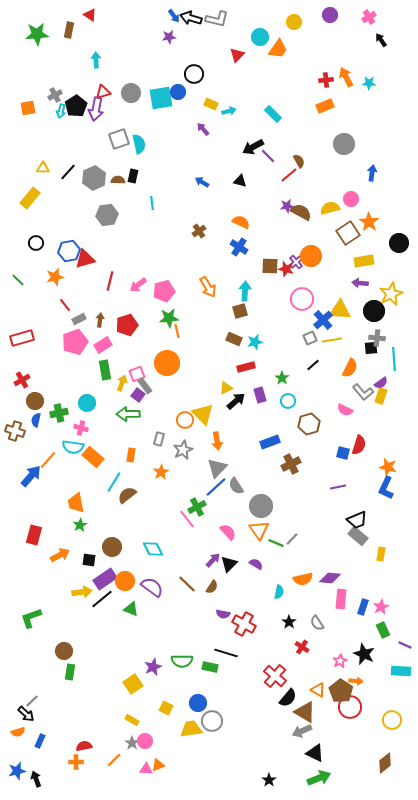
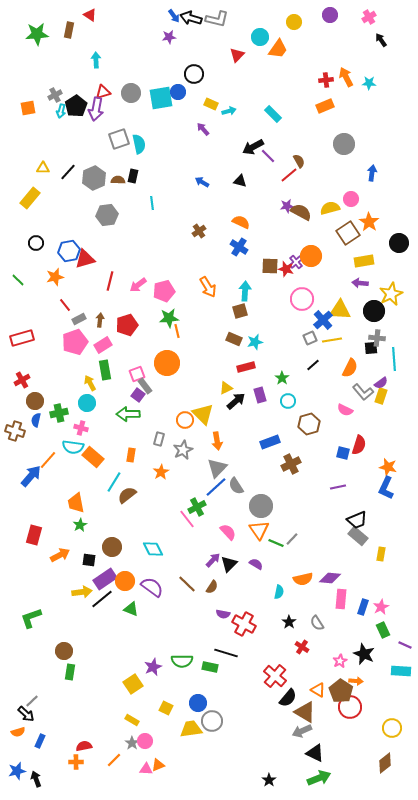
yellow arrow at (122, 383): moved 32 px left; rotated 49 degrees counterclockwise
yellow circle at (392, 720): moved 8 px down
